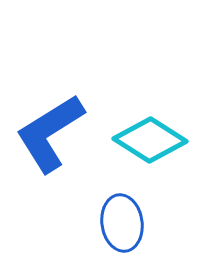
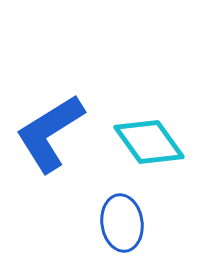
cyan diamond: moved 1 px left, 2 px down; rotated 22 degrees clockwise
